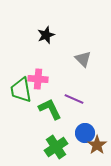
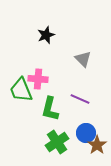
green trapezoid: rotated 12 degrees counterclockwise
purple line: moved 6 px right
green L-shape: rotated 140 degrees counterclockwise
blue circle: moved 1 px right
green cross: moved 1 px right, 5 px up
